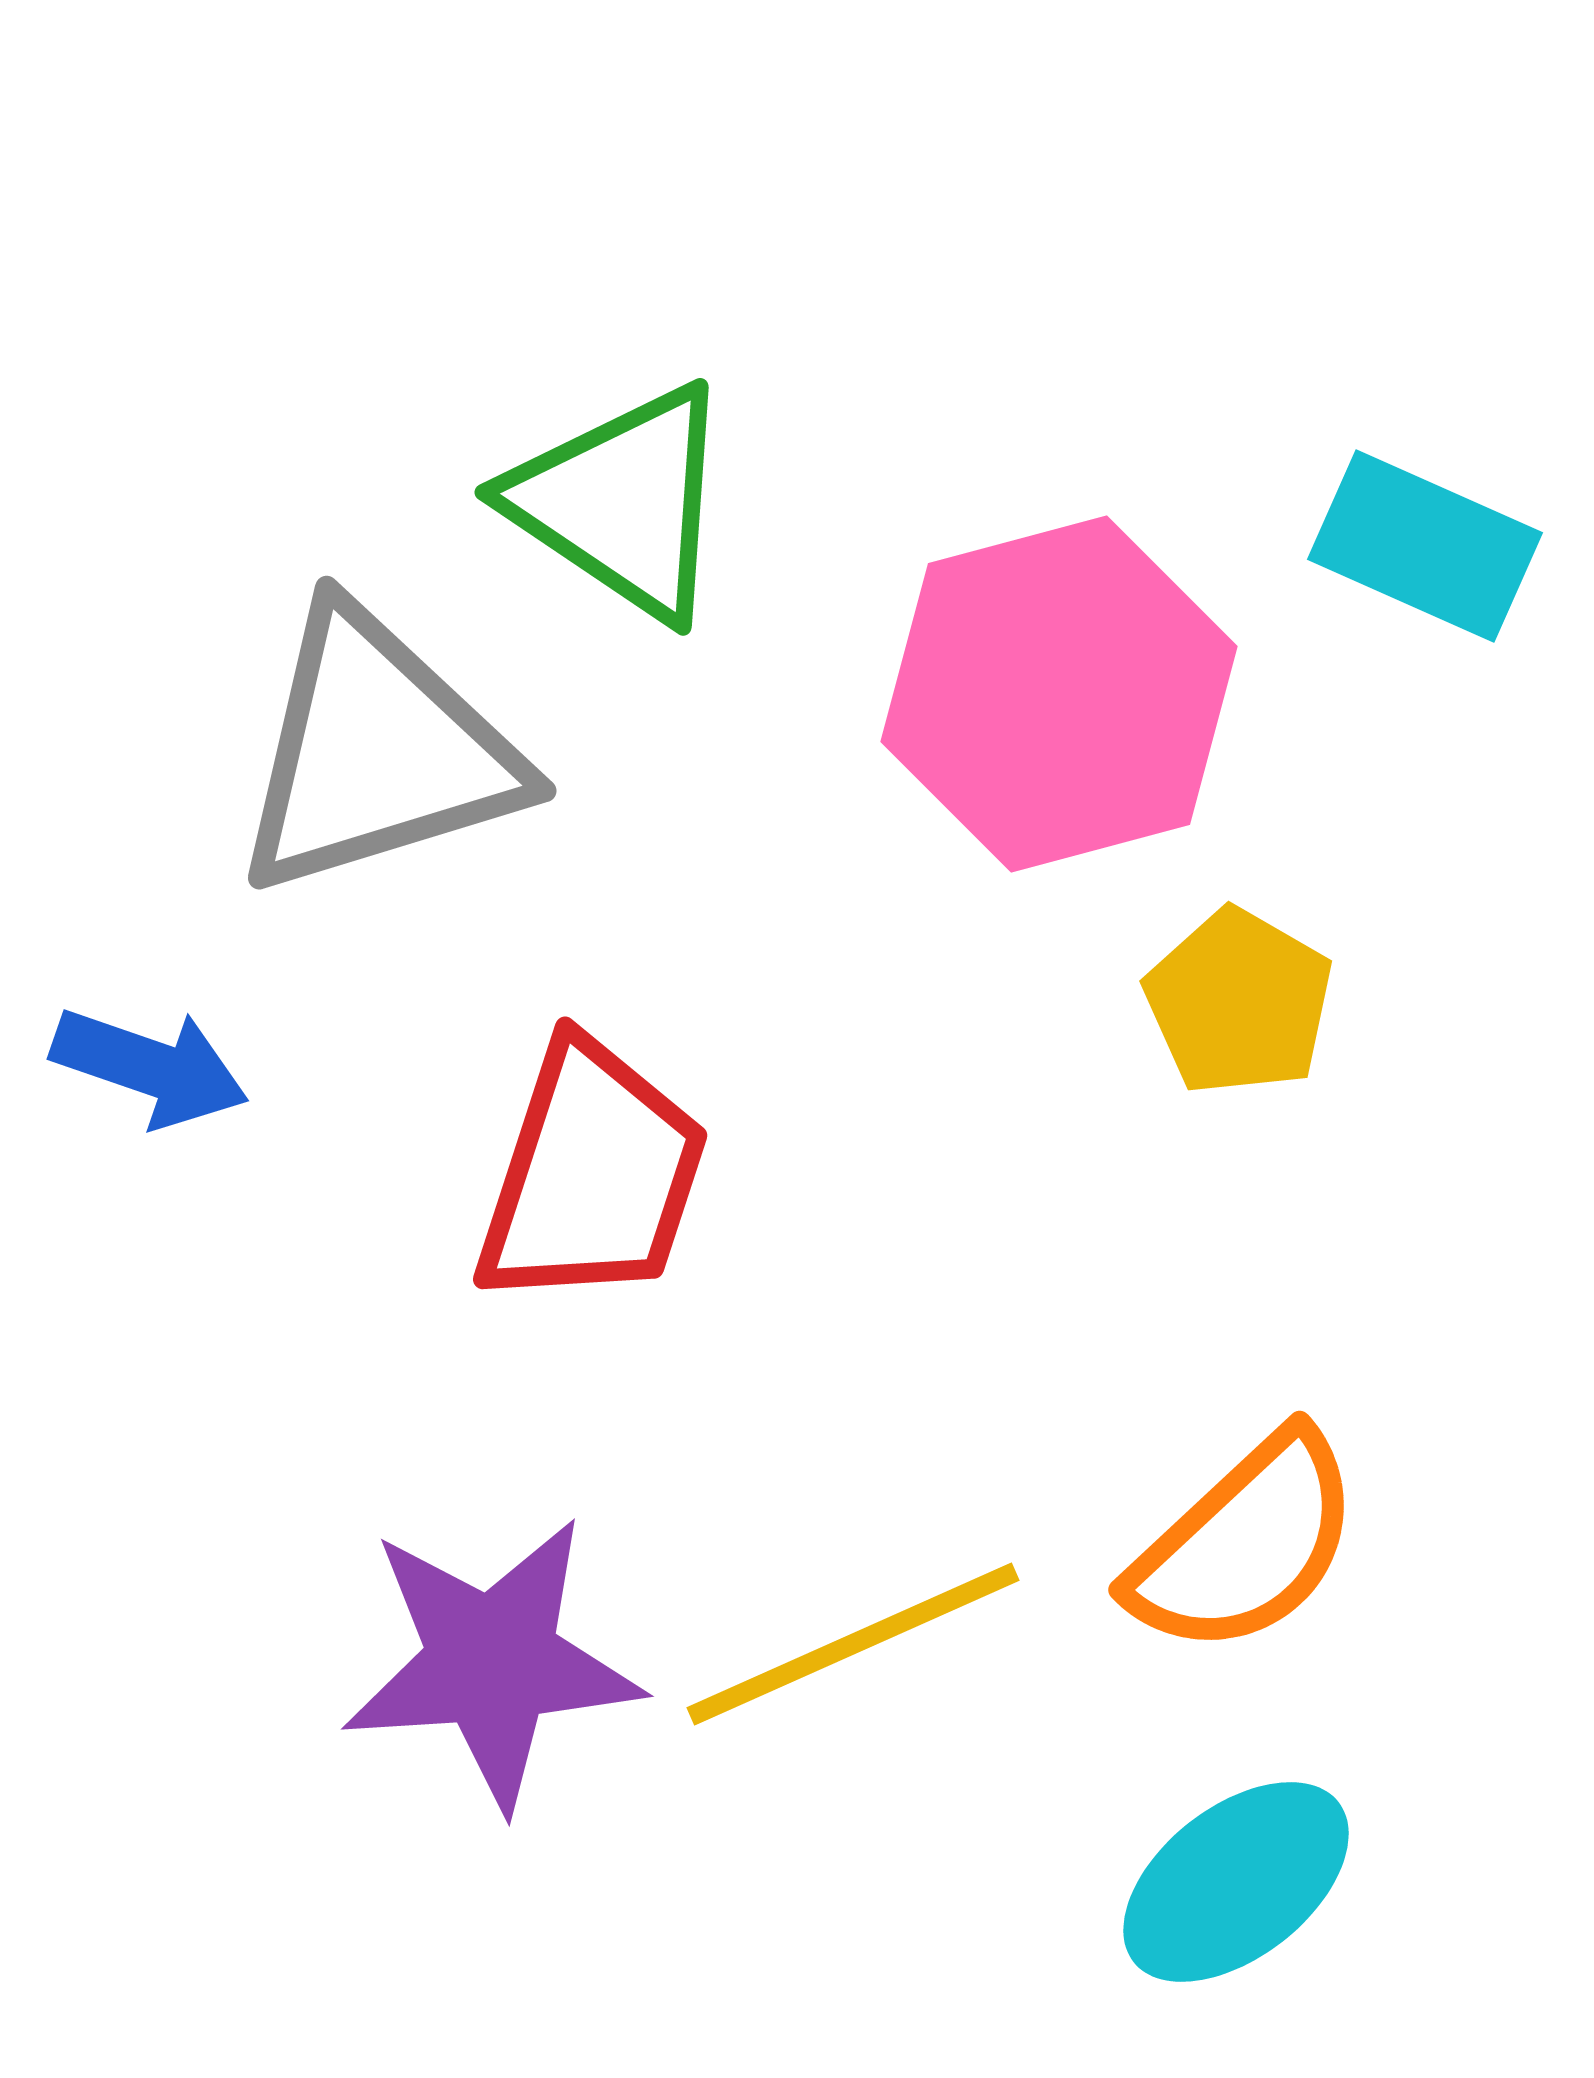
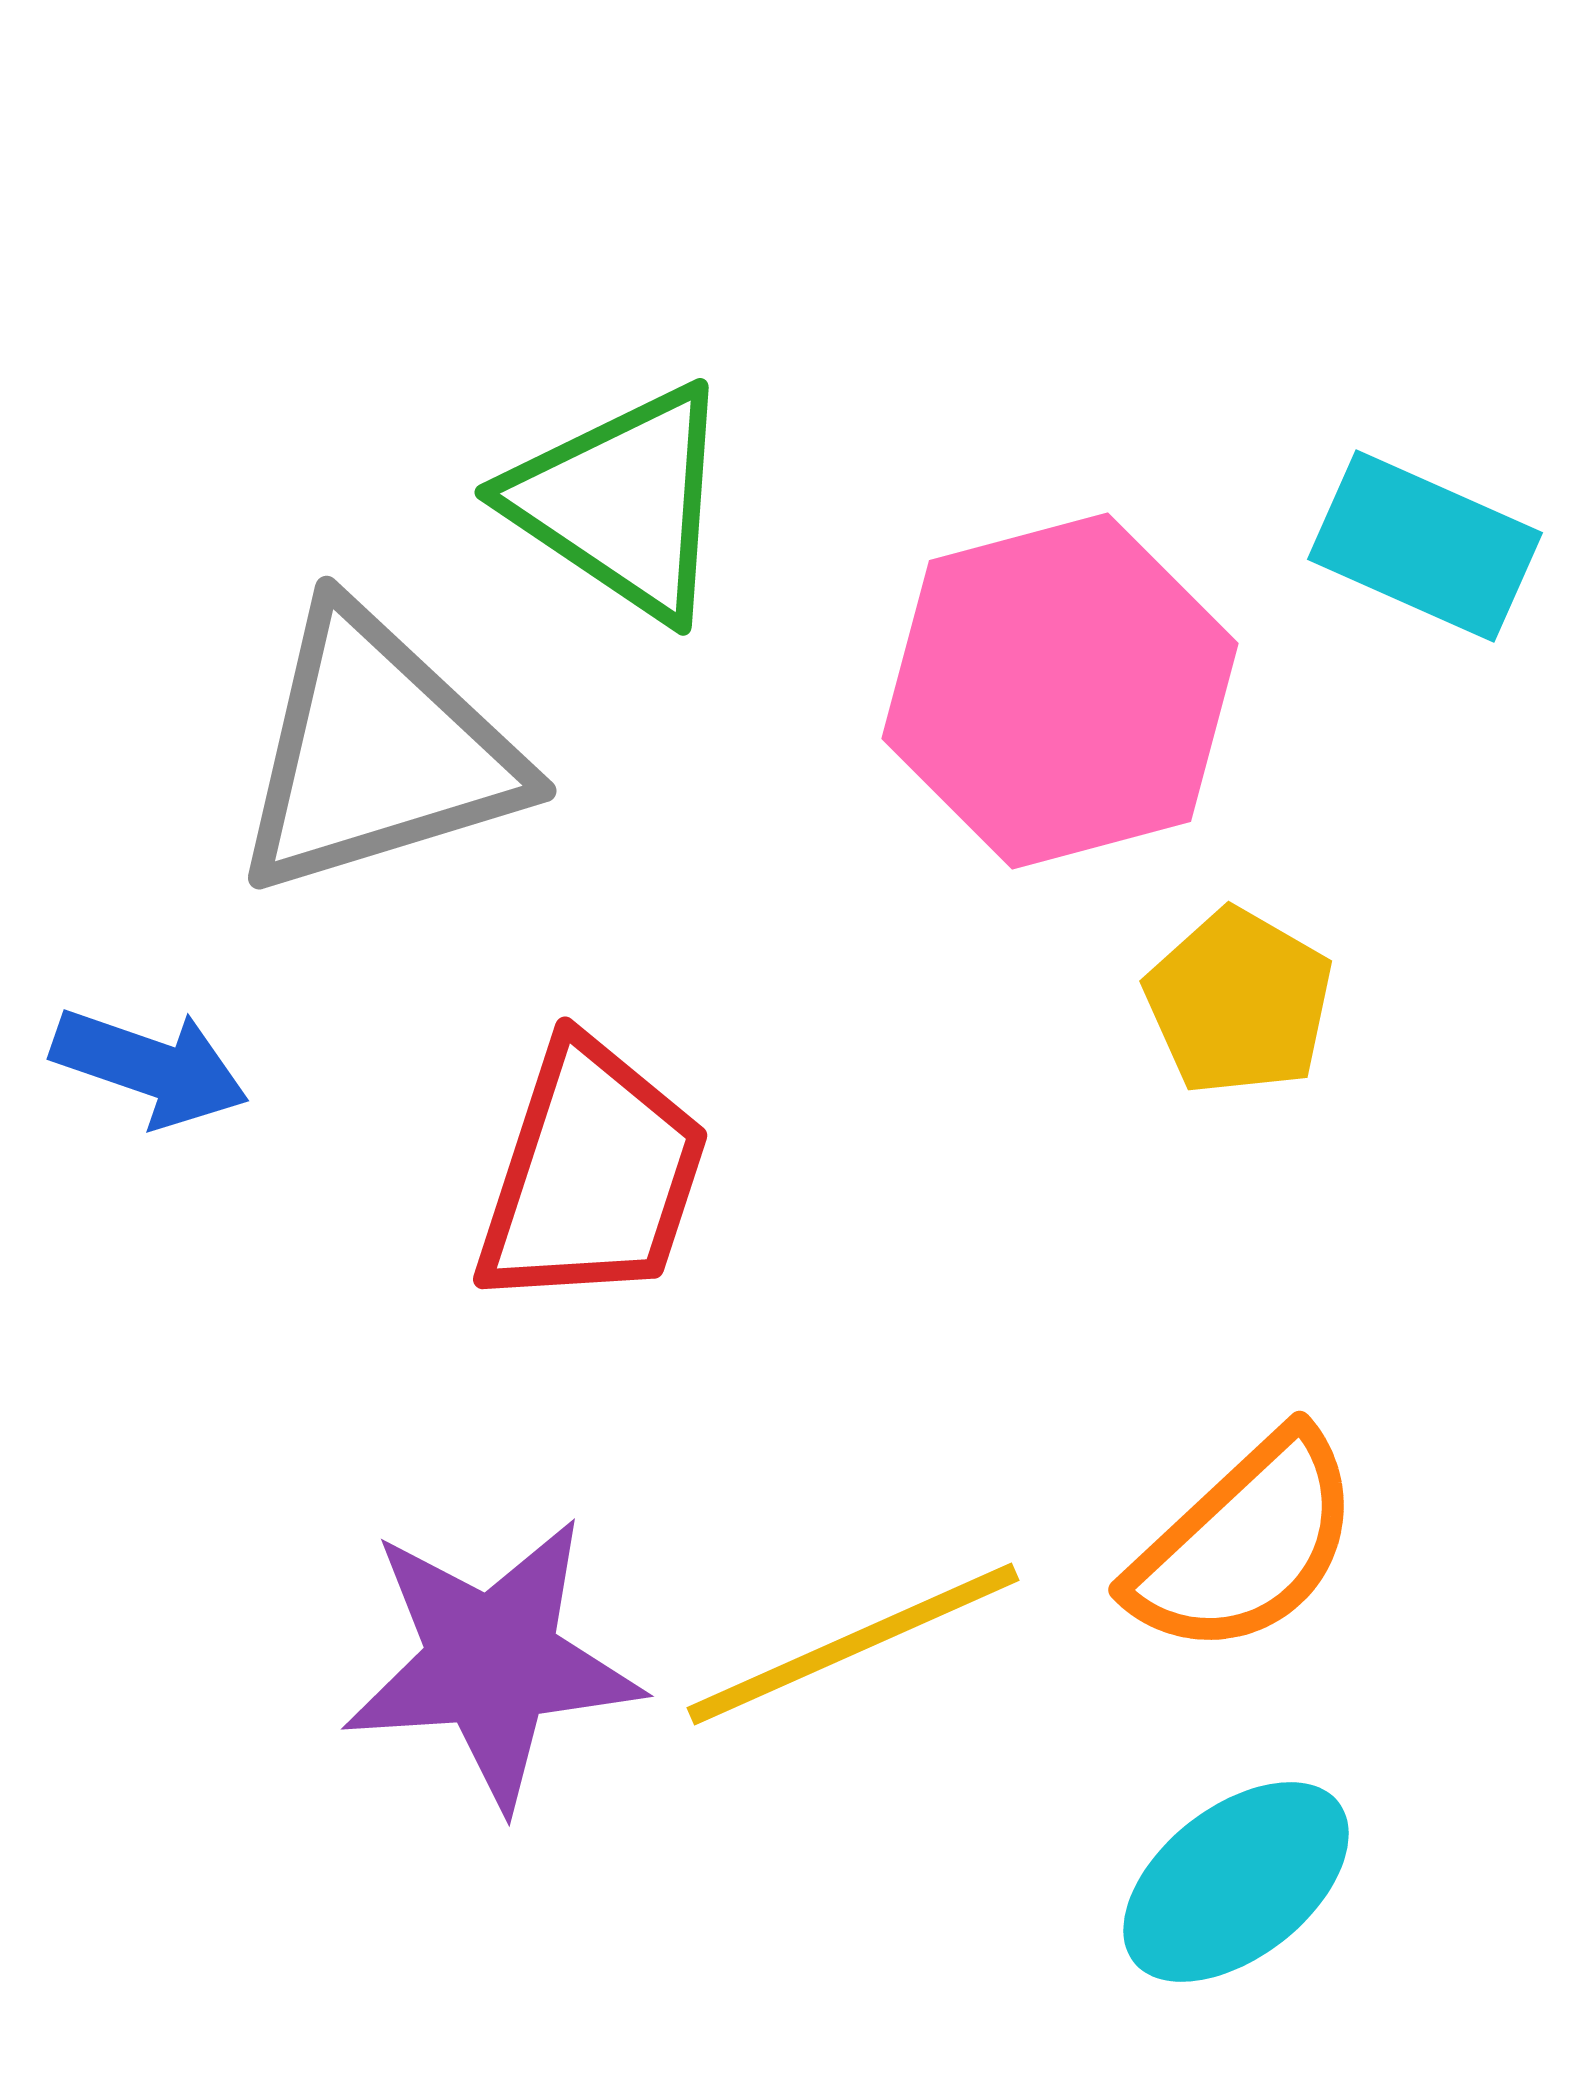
pink hexagon: moved 1 px right, 3 px up
